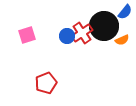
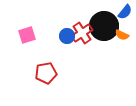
orange semicircle: moved 5 px up; rotated 48 degrees clockwise
red pentagon: moved 10 px up; rotated 10 degrees clockwise
